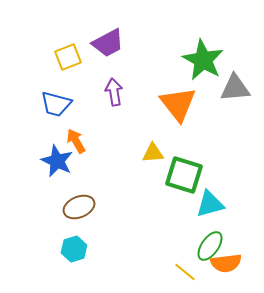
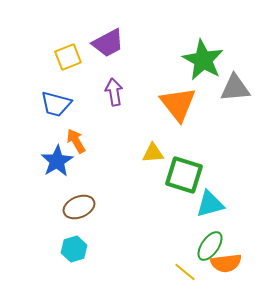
blue star: rotated 16 degrees clockwise
